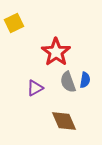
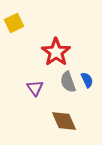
blue semicircle: moved 2 px right; rotated 35 degrees counterclockwise
purple triangle: rotated 36 degrees counterclockwise
